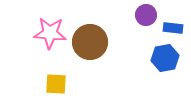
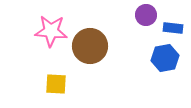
pink star: moved 1 px right, 2 px up
brown circle: moved 4 px down
